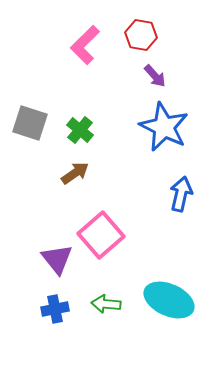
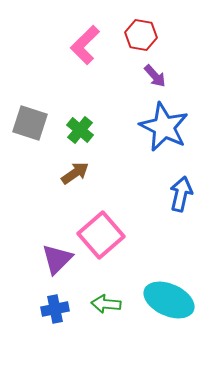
purple triangle: rotated 24 degrees clockwise
